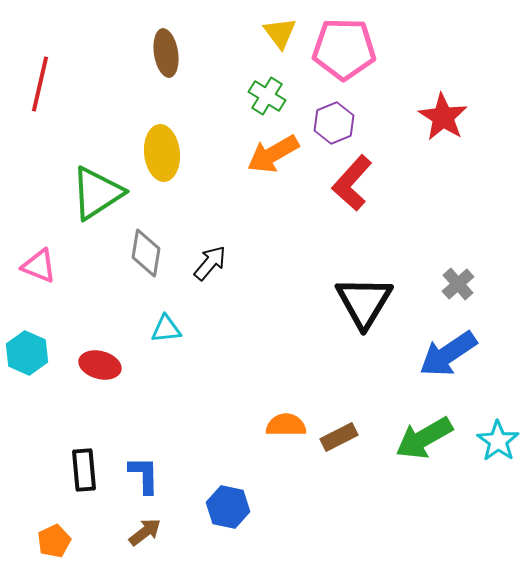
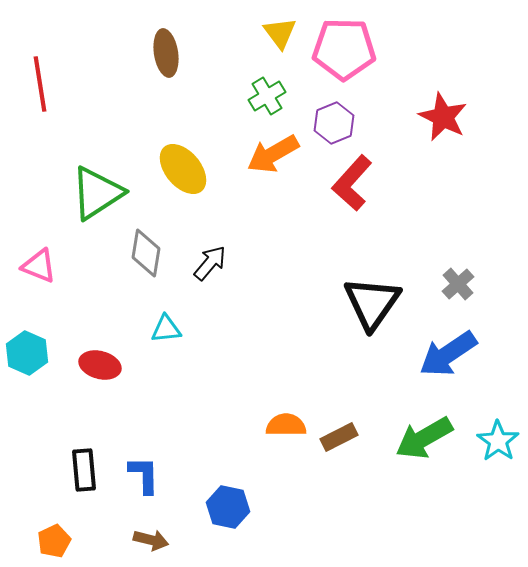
red line: rotated 22 degrees counterclockwise
green cross: rotated 27 degrees clockwise
red star: rotated 6 degrees counterclockwise
yellow ellipse: moved 21 px right, 16 px down; rotated 34 degrees counterclockwise
black triangle: moved 8 px right, 1 px down; rotated 4 degrees clockwise
brown arrow: moved 6 px right, 8 px down; rotated 52 degrees clockwise
